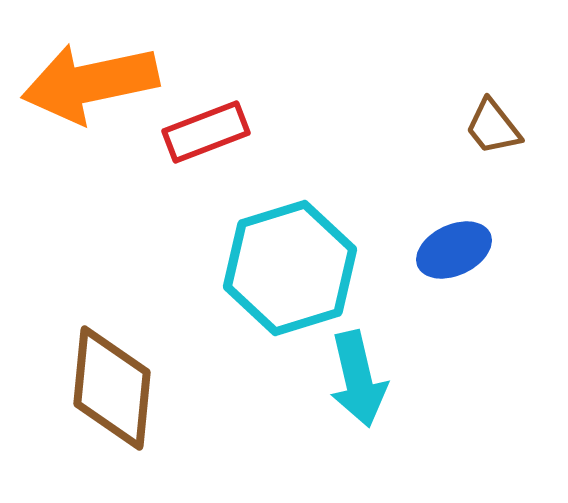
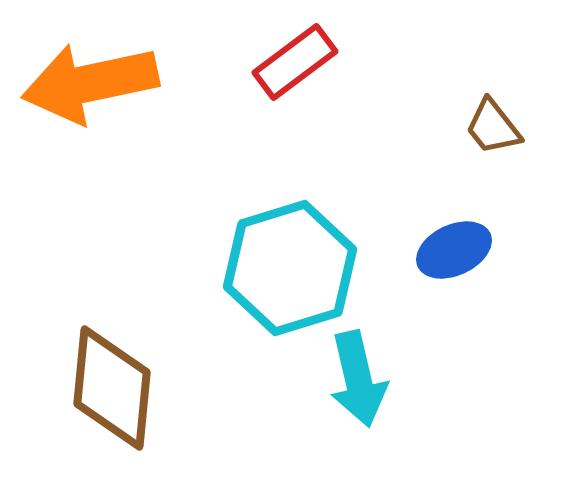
red rectangle: moved 89 px right, 70 px up; rotated 16 degrees counterclockwise
